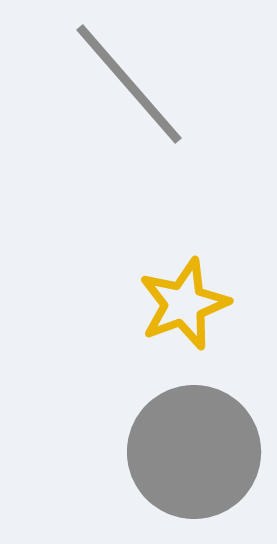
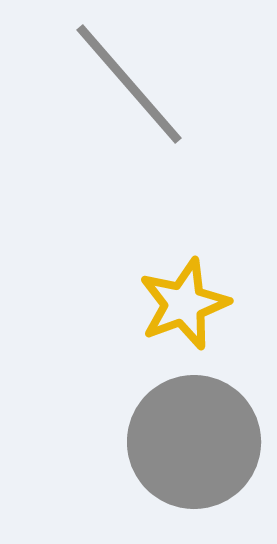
gray circle: moved 10 px up
